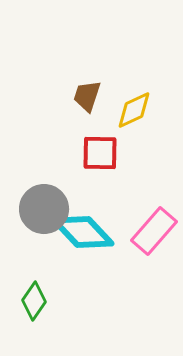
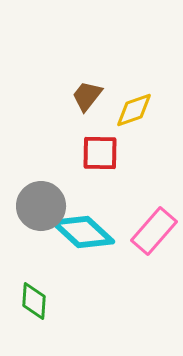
brown trapezoid: rotated 20 degrees clockwise
yellow diamond: rotated 6 degrees clockwise
gray circle: moved 3 px left, 3 px up
cyan diamond: rotated 4 degrees counterclockwise
green diamond: rotated 30 degrees counterclockwise
